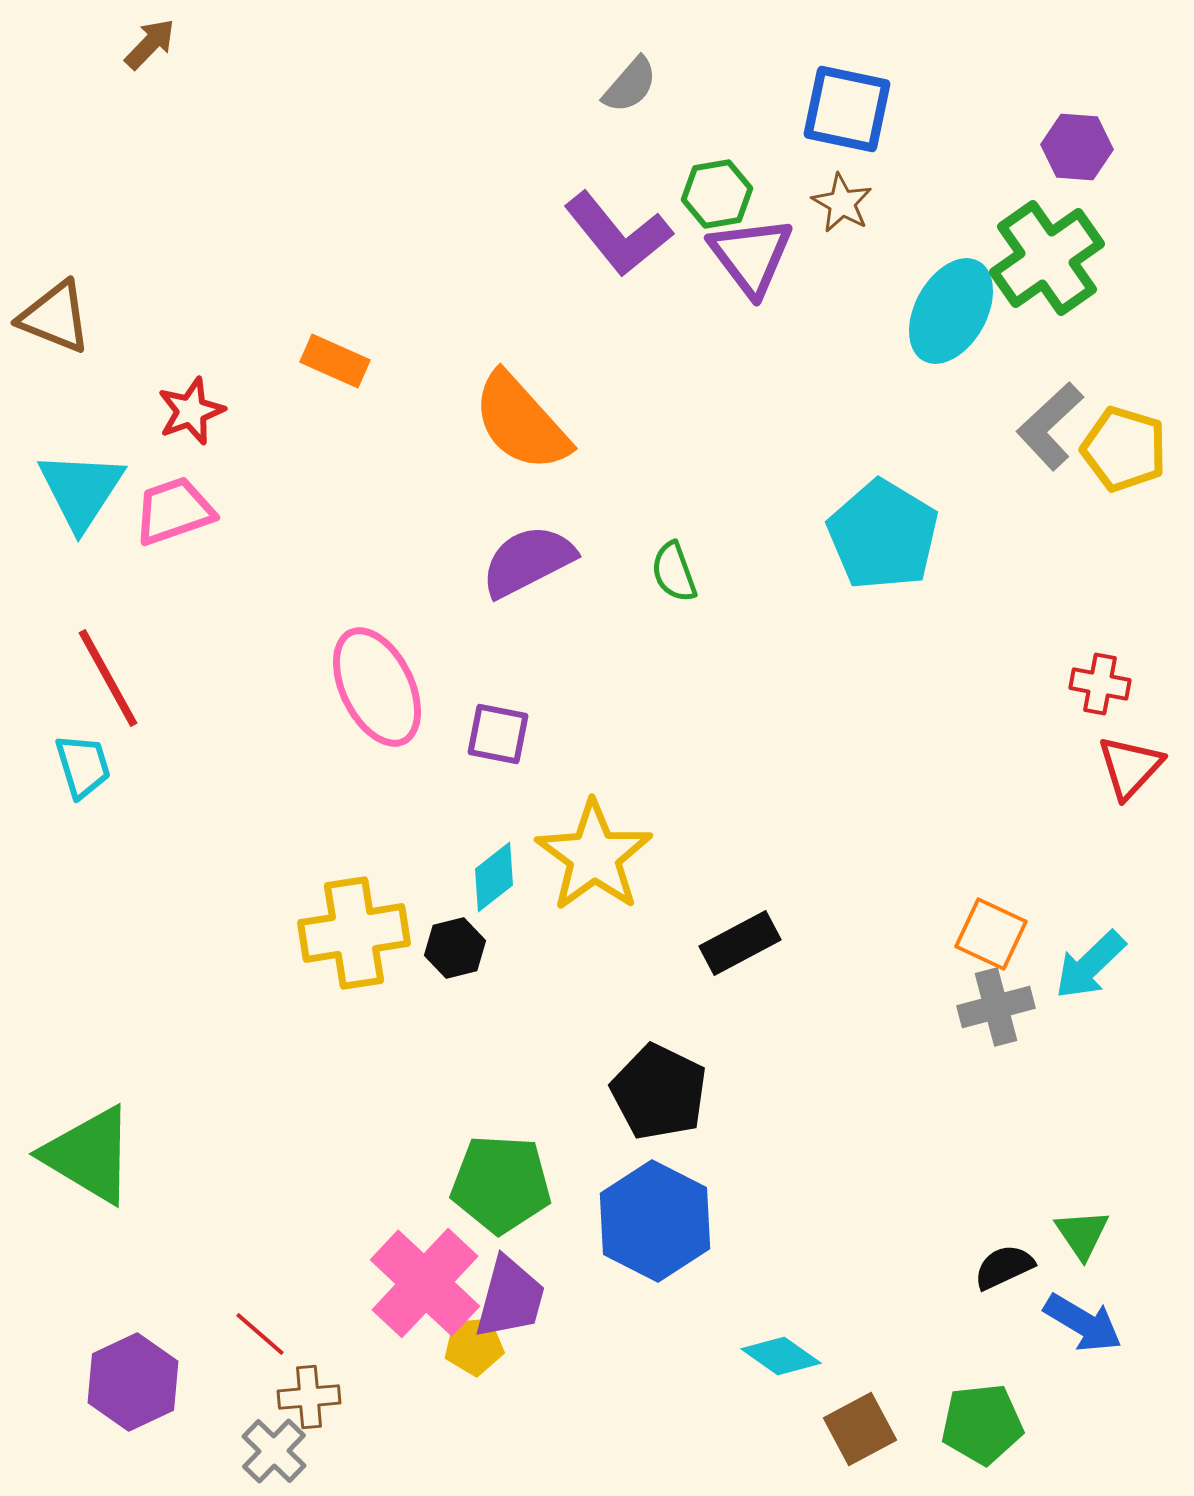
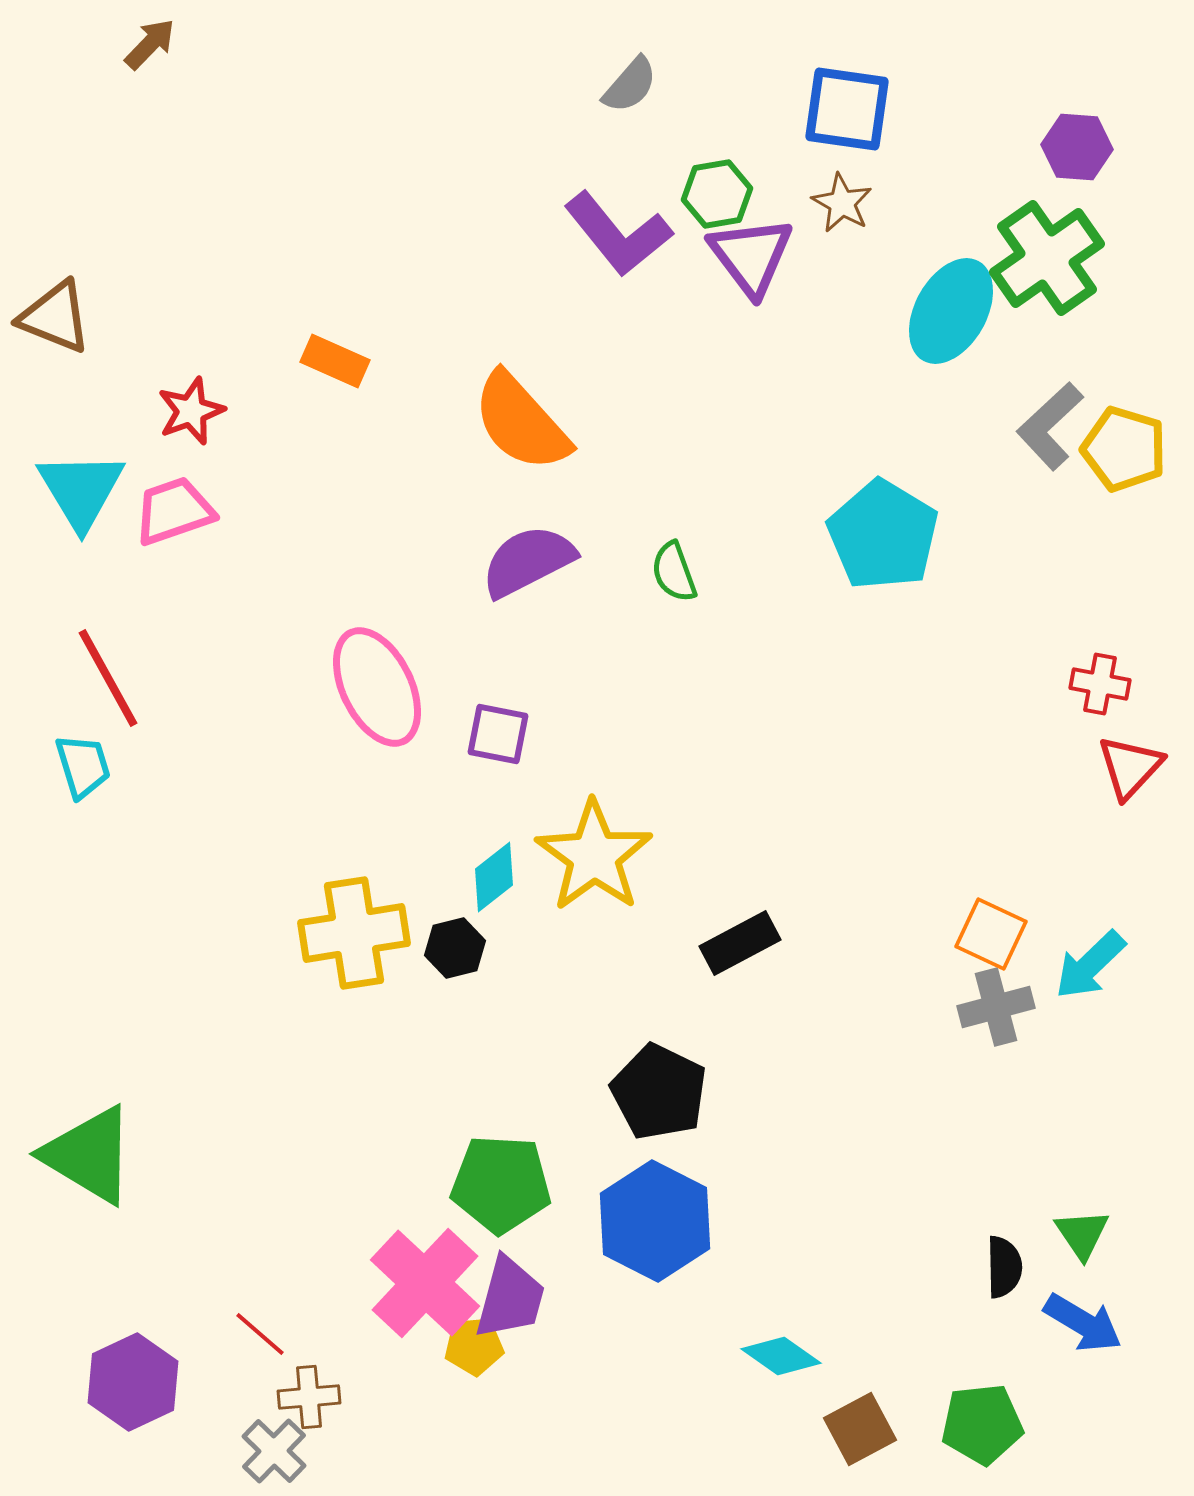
blue square at (847, 109): rotated 4 degrees counterclockwise
cyan triangle at (81, 490): rotated 4 degrees counterclockwise
black semicircle at (1004, 1267): rotated 114 degrees clockwise
